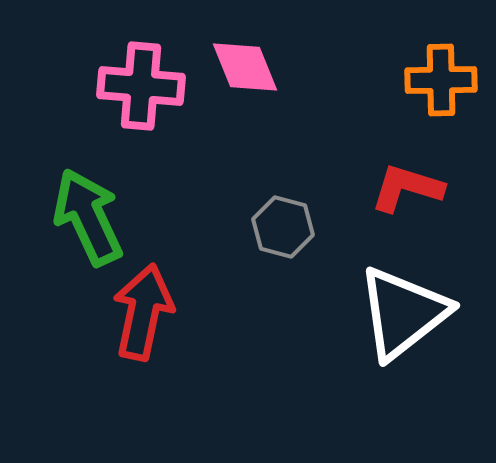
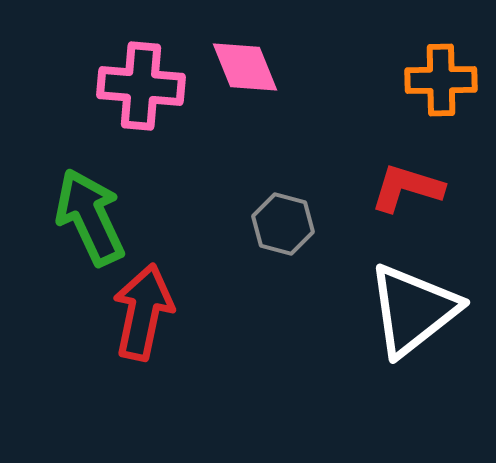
green arrow: moved 2 px right
gray hexagon: moved 3 px up
white triangle: moved 10 px right, 3 px up
